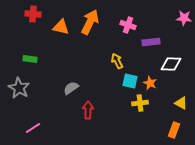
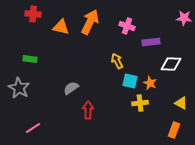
pink cross: moved 1 px left, 1 px down
